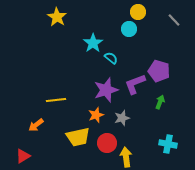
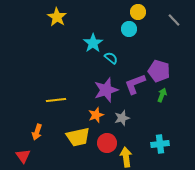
green arrow: moved 2 px right, 7 px up
orange arrow: moved 1 px right, 7 px down; rotated 35 degrees counterclockwise
cyan cross: moved 8 px left; rotated 18 degrees counterclockwise
red triangle: rotated 35 degrees counterclockwise
